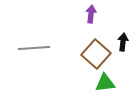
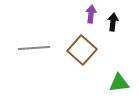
black arrow: moved 10 px left, 20 px up
brown square: moved 14 px left, 4 px up
green triangle: moved 14 px right
